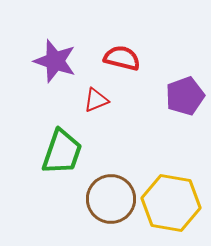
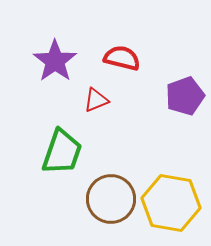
purple star: rotated 18 degrees clockwise
